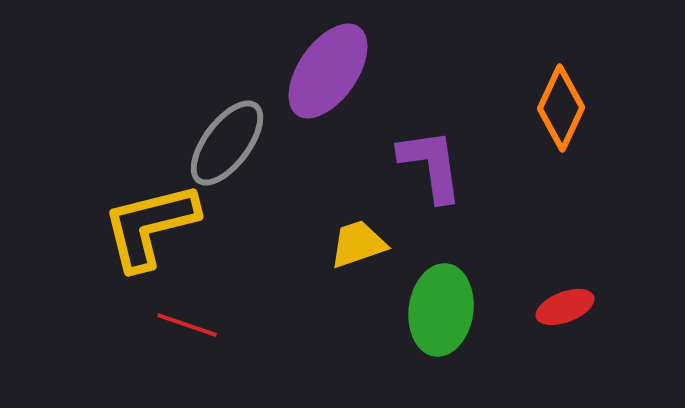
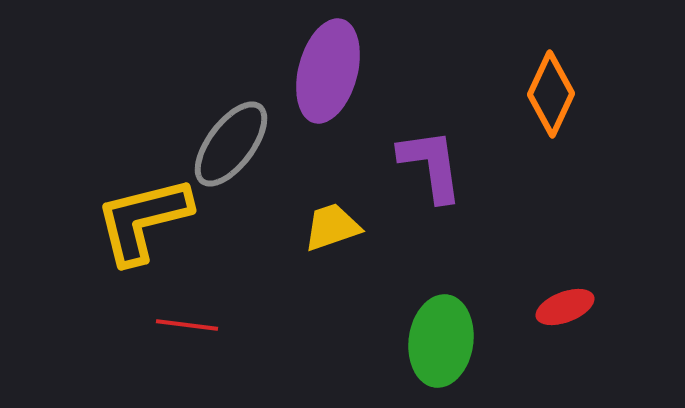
purple ellipse: rotated 20 degrees counterclockwise
orange diamond: moved 10 px left, 14 px up
gray ellipse: moved 4 px right, 1 px down
yellow L-shape: moved 7 px left, 6 px up
yellow trapezoid: moved 26 px left, 17 px up
green ellipse: moved 31 px down
red line: rotated 12 degrees counterclockwise
